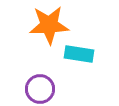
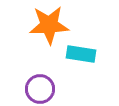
cyan rectangle: moved 2 px right
